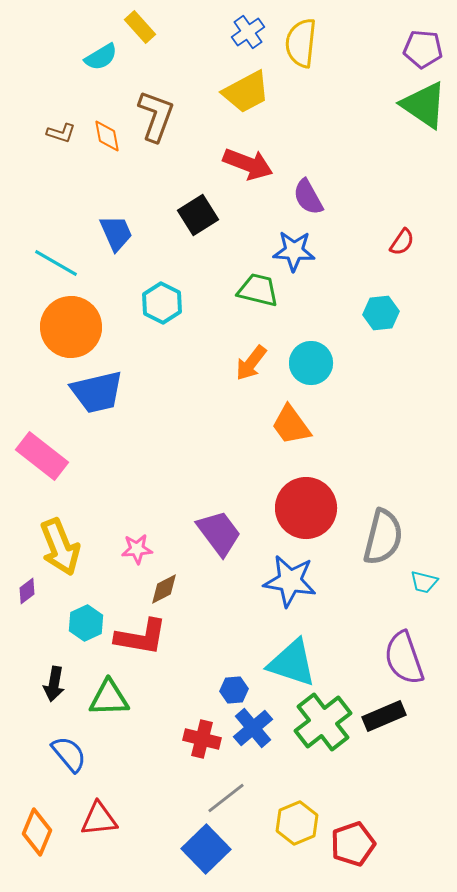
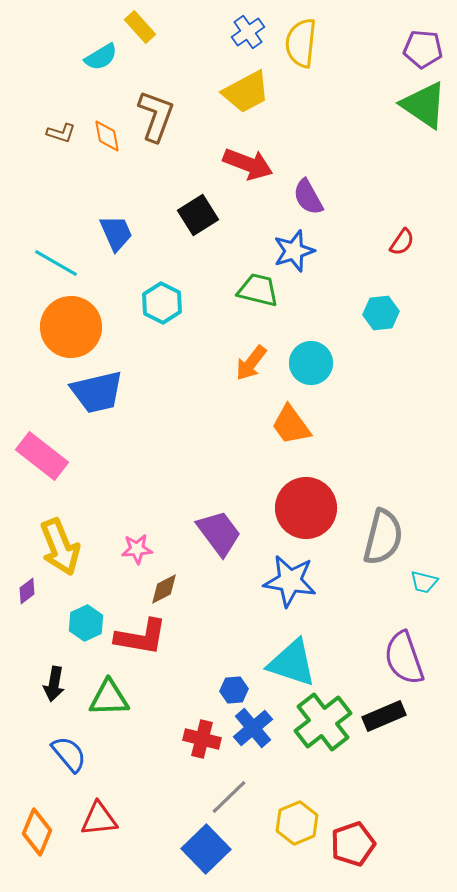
blue star at (294, 251): rotated 21 degrees counterclockwise
gray line at (226, 798): moved 3 px right, 1 px up; rotated 6 degrees counterclockwise
